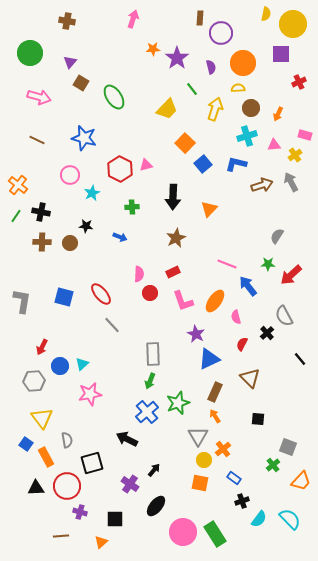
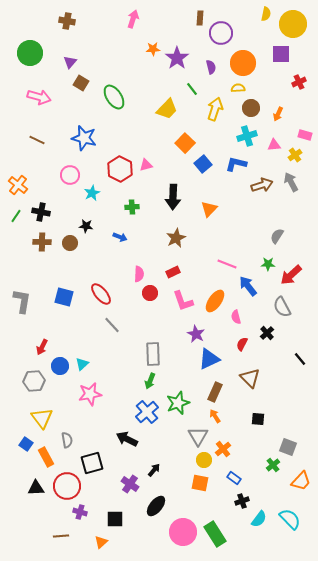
gray semicircle at (284, 316): moved 2 px left, 9 px up
